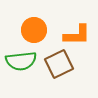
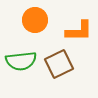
orange circle: moved 1 px right, 10 px up
orange L-shape: moved 2 px right, 4 px up
